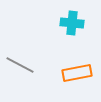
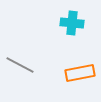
orange rectangle: moved 3 px right
